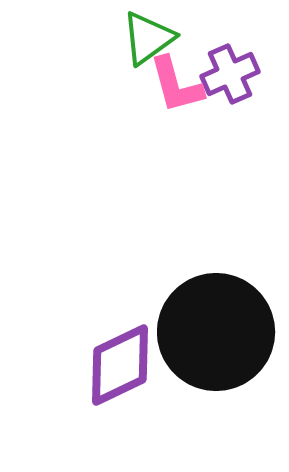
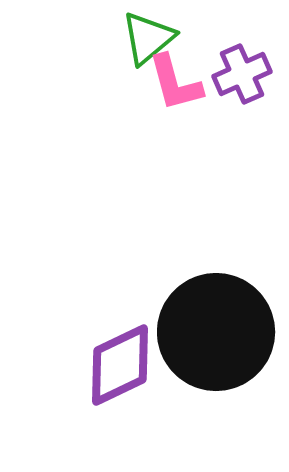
green triangle: rotated 4 degrees counterclockwise
purple cross: moved 12 px right
pink L-shape: moved 1 px left, 2 px up
